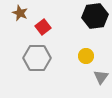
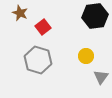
gray hexagon: moved 1 px right, 2 px down; rotated 16 degrees clockwise
